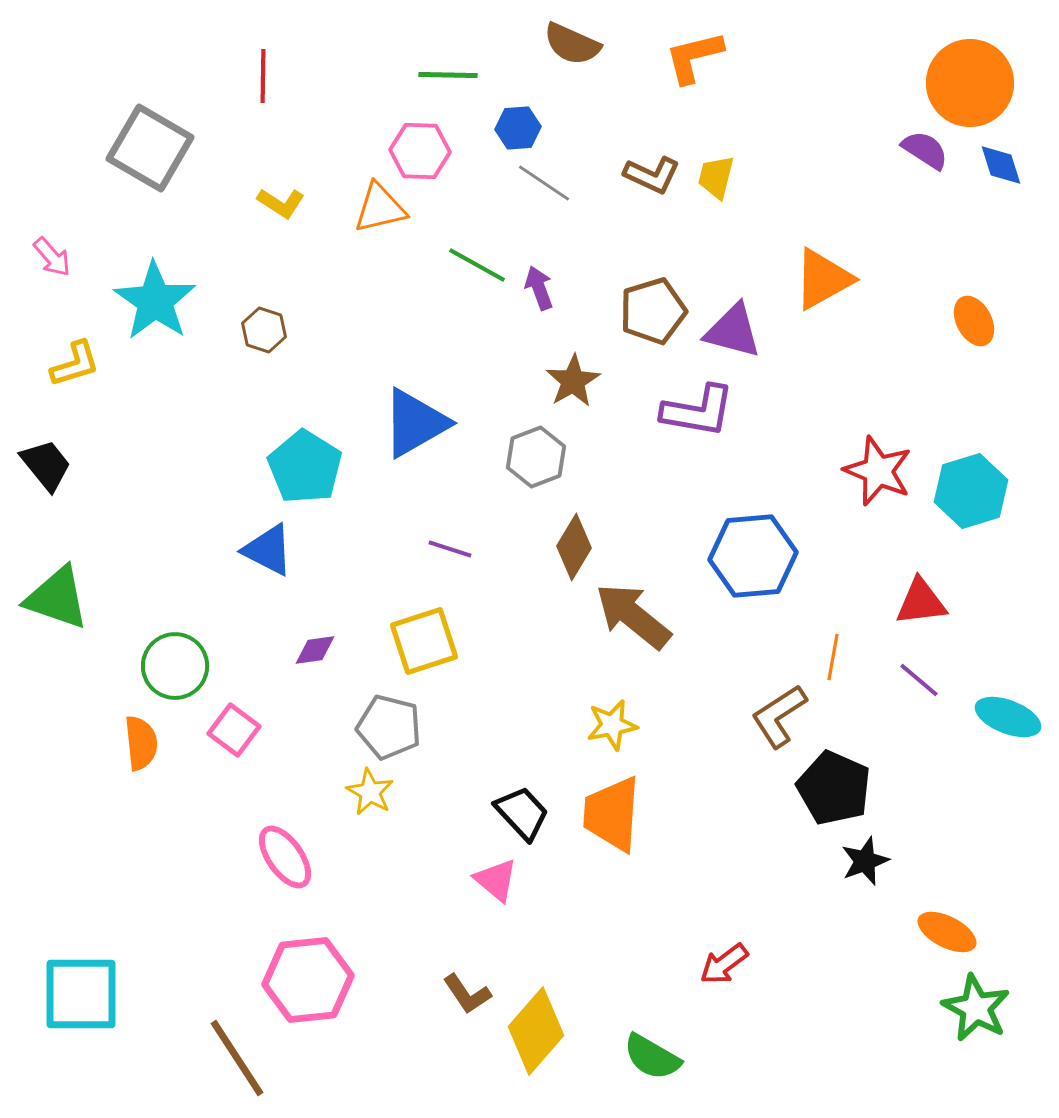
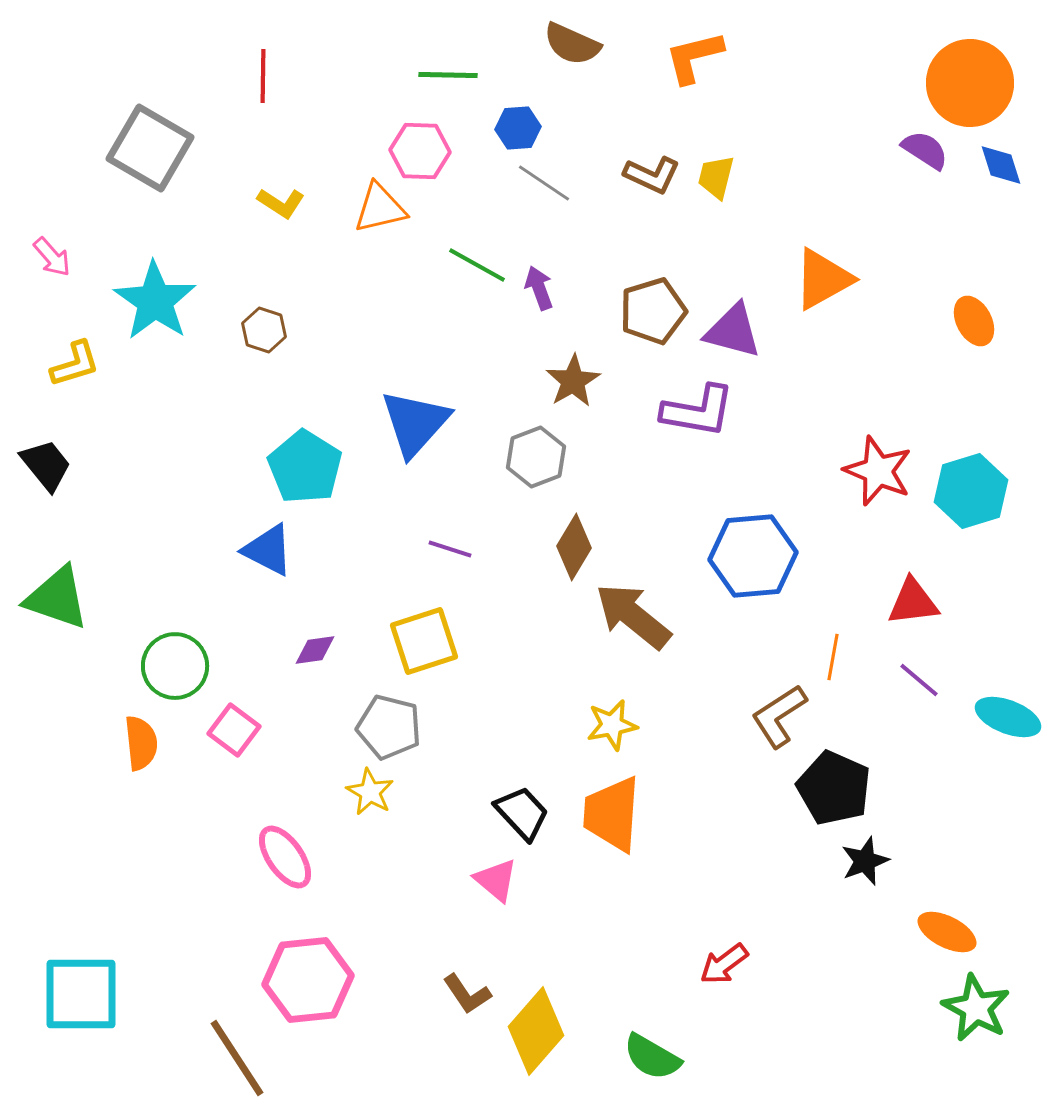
blue triangle at (415, 423): rotated 18 degrees counterclockwise
red triangle at (921, 602): moved 8 px left
